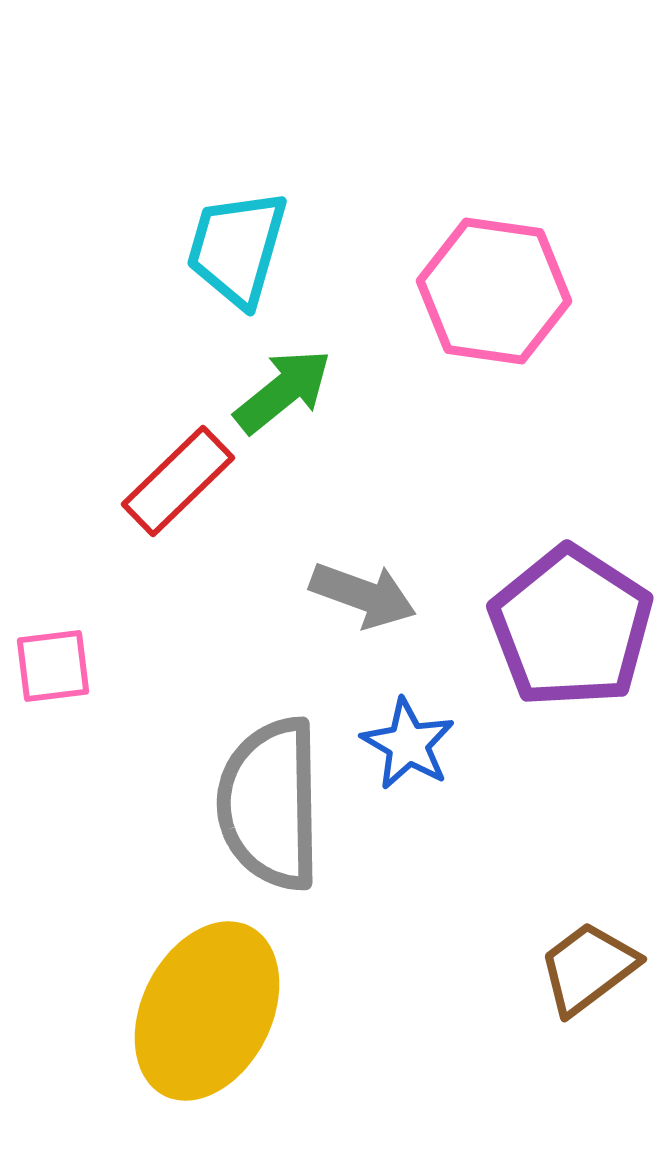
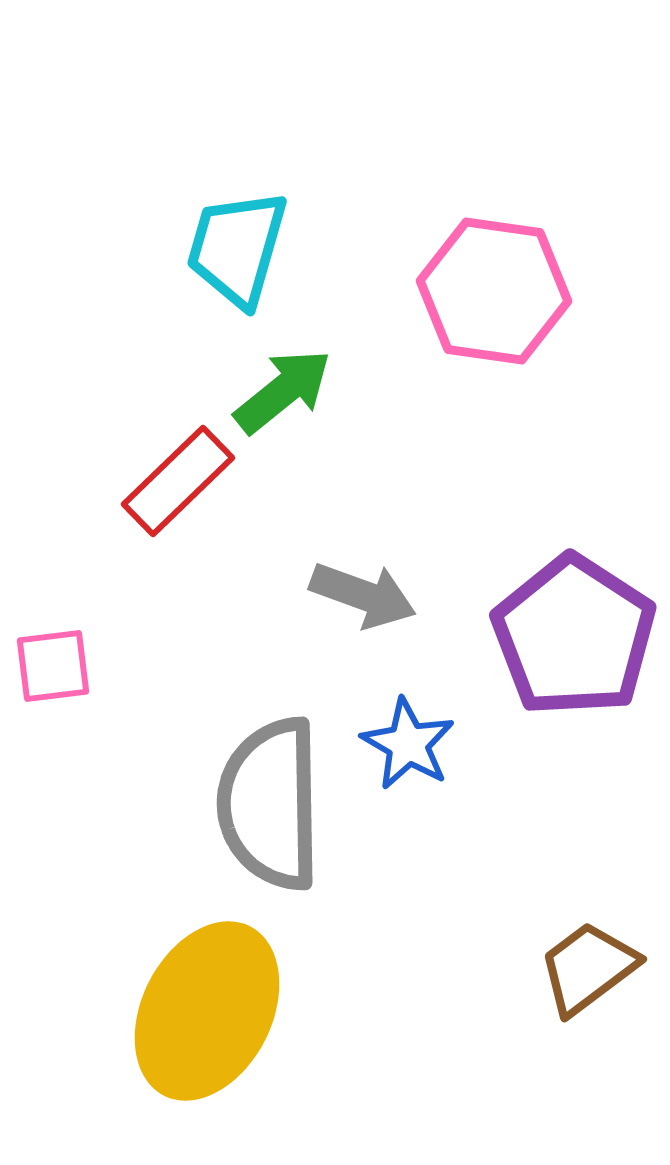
purple pentagon: moved 3 px right, 9 px down
